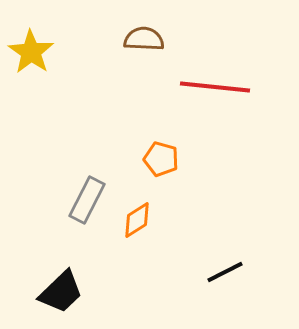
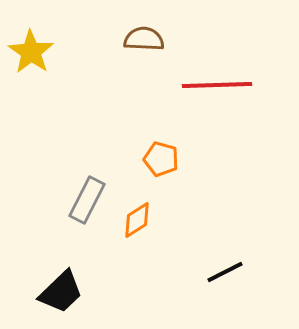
red line: moved 2 px right, 2 px up; rotated 8 degrees counterclockwise
